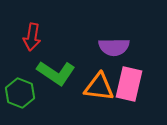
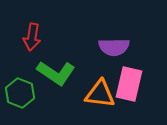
orange triangle: moved 1 px right, 7 px down
